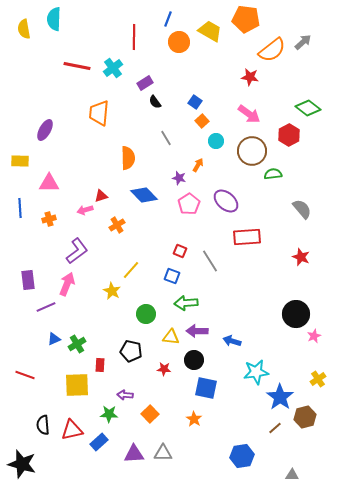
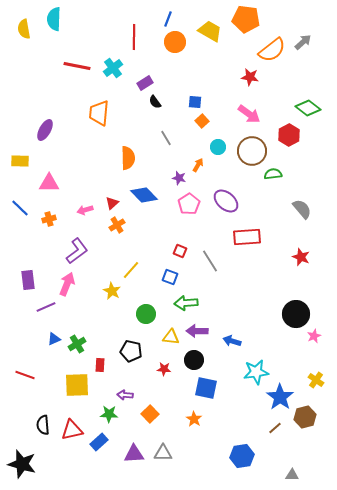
orange circle at (179, 42): moved 4 px left
blue square at (195, 102): rotated 32 degrees counterclockwise
cyan circle at (216, 141): moved 2 px right, 6 px down
red triangle at (101, 196): moved 11 px right, 7 px down; rotated 24 degrees counterclockwise
blue line at (20, 208): rotated 42 degrees counterclockwise
blue square at (172, 276): moved 2 px left, 1 px down
yellow cross at (318, 379): moved 2 px left, 1 px down; rotated 21 degrees counterclockwise
